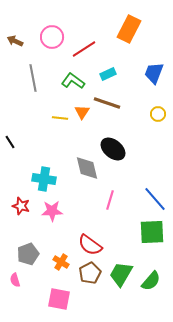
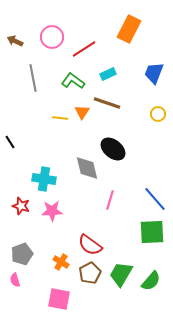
gray pentagon: moved 6 px left
